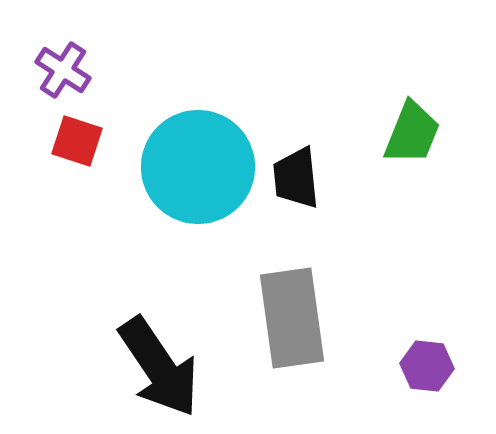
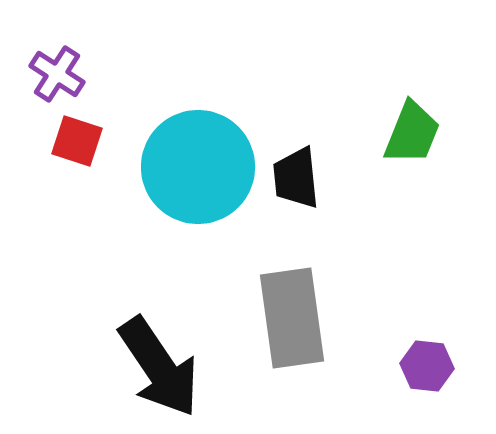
purple cross: moved 6 px left, 4 px down
